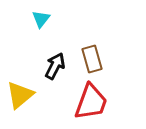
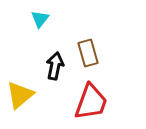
cyan triangle: moved 1 px left
brown rectangle: moved 4 px left, 6 px up
black arrow: rotated 16 degrees counterclockwise
